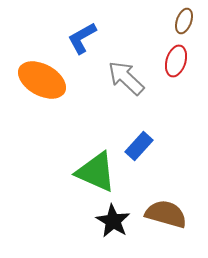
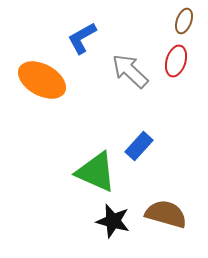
gray arrow: moved 4 px right, 7 px up
black star: rotated 16 degrees counterclockwise
